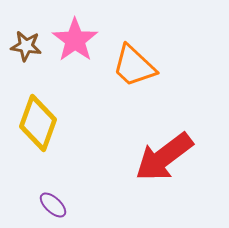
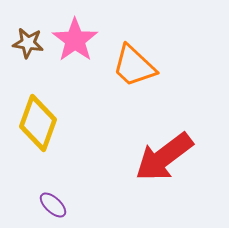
brown star: moved 2 px right, 3 px up
